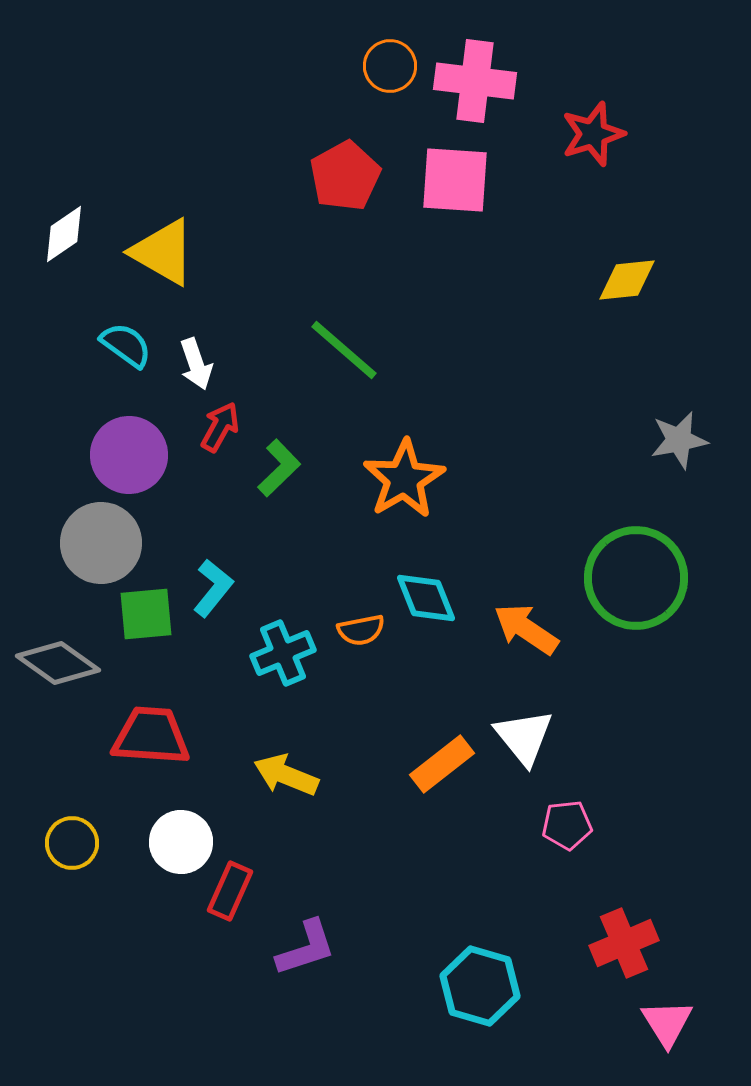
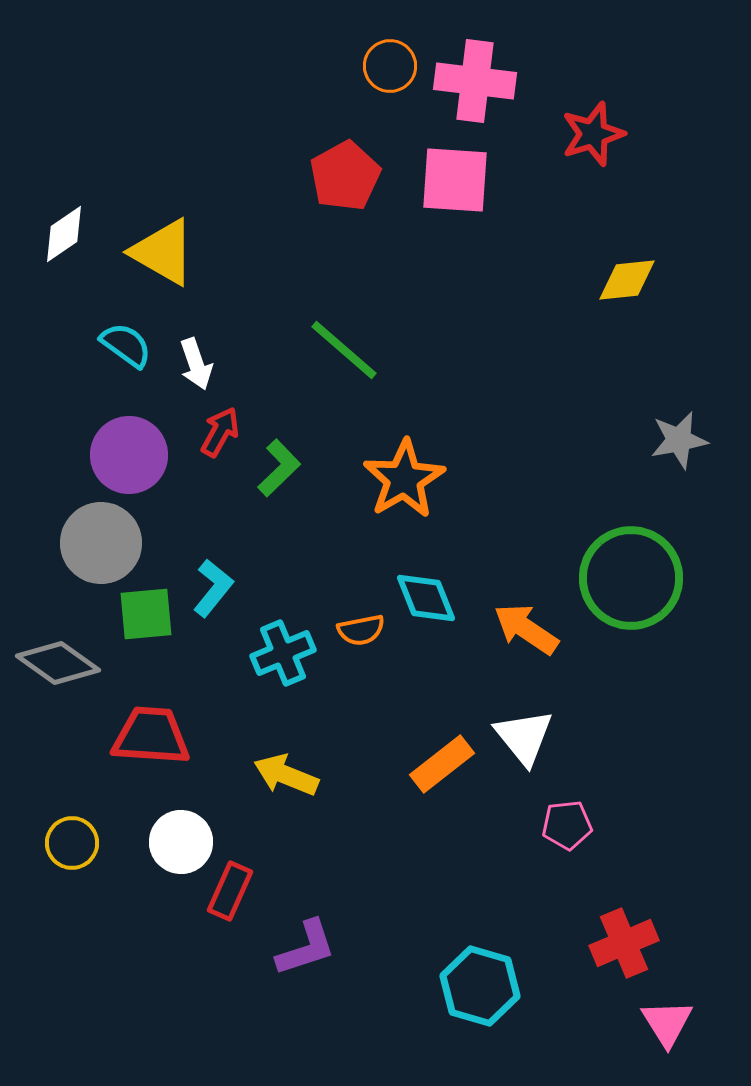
red arrow: moved 5 px down
green circle: moved 5 px left
